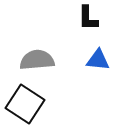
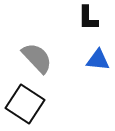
gray semicircle: moved 2 px up; rotated 52 degrees clockwise
